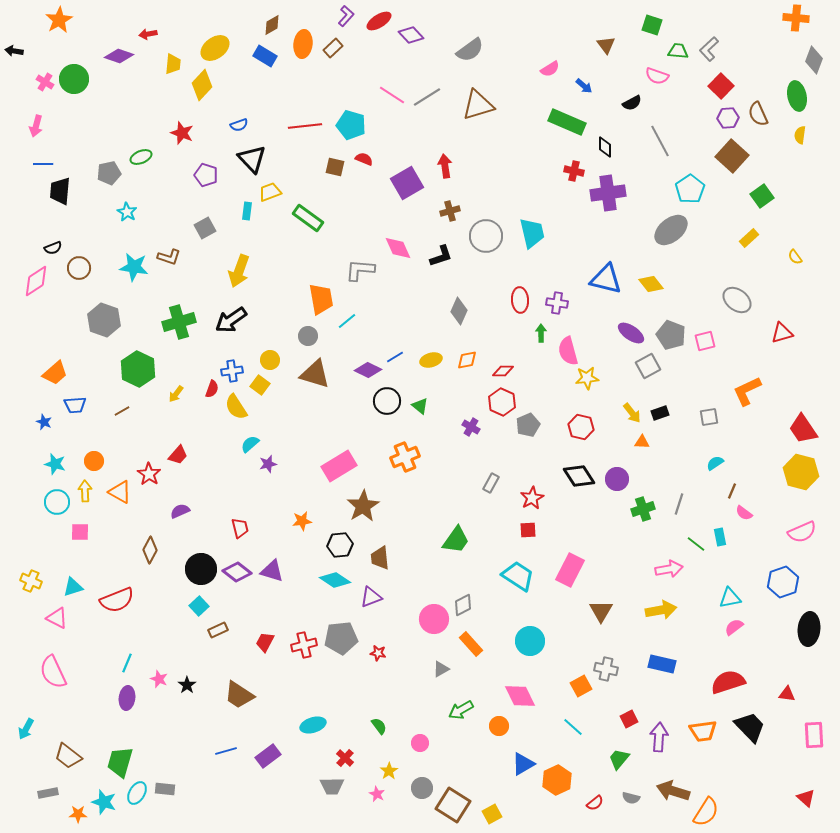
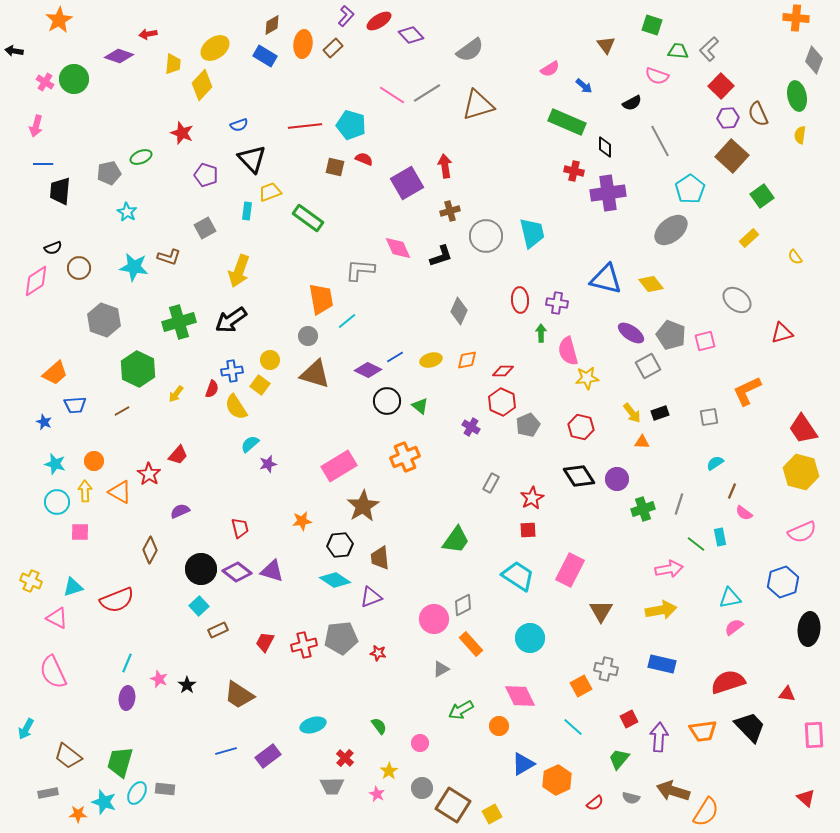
gray line at (427, 97): moved 4 px up
cyan circle at (530, 641): moved 3 px up
